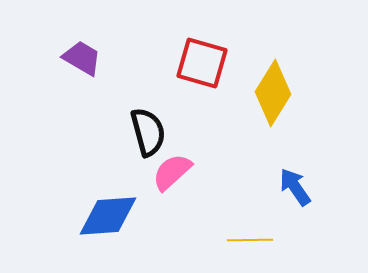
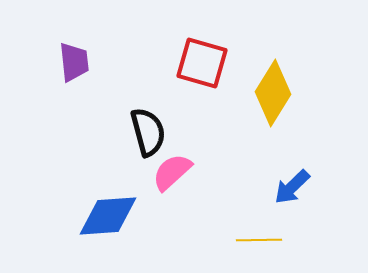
purple trapezoid: moved 8 px left, 4 px down; rotated 54 degrees clockwise
blue arrow: moved 3 px left; rotated 99 degrees counterclockwise
yellow line: moved 9 px right
